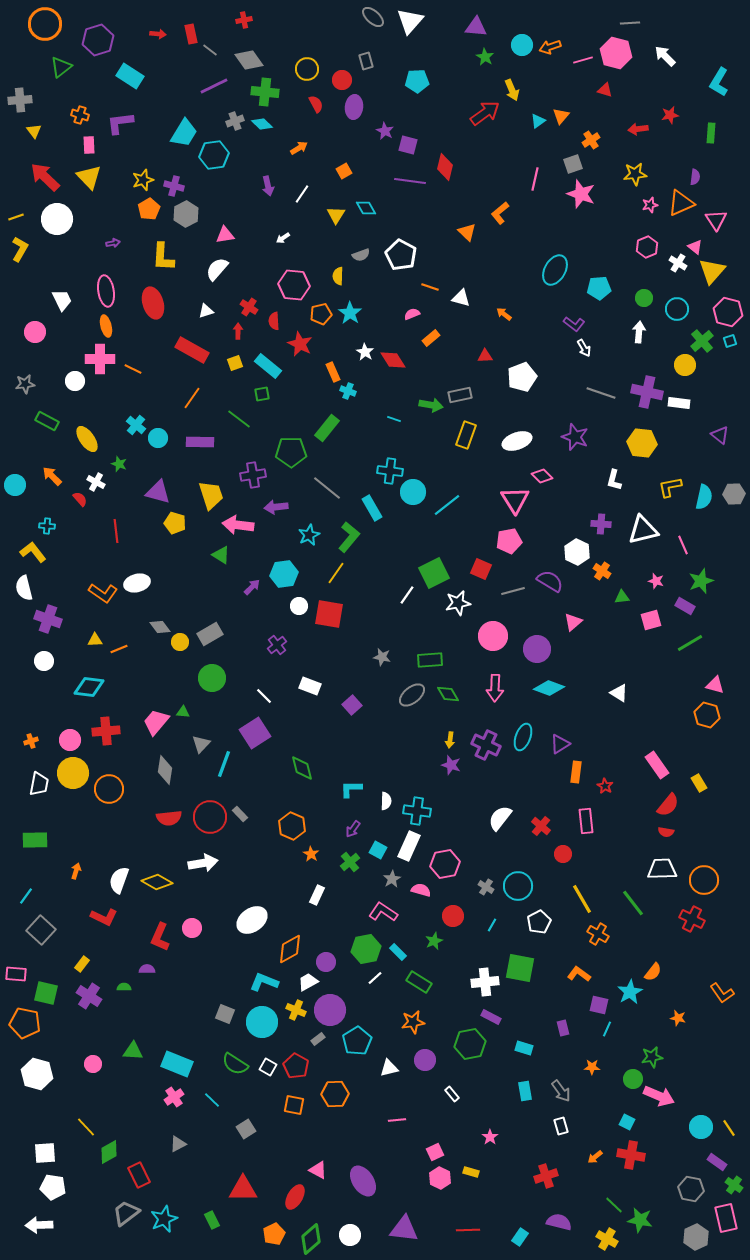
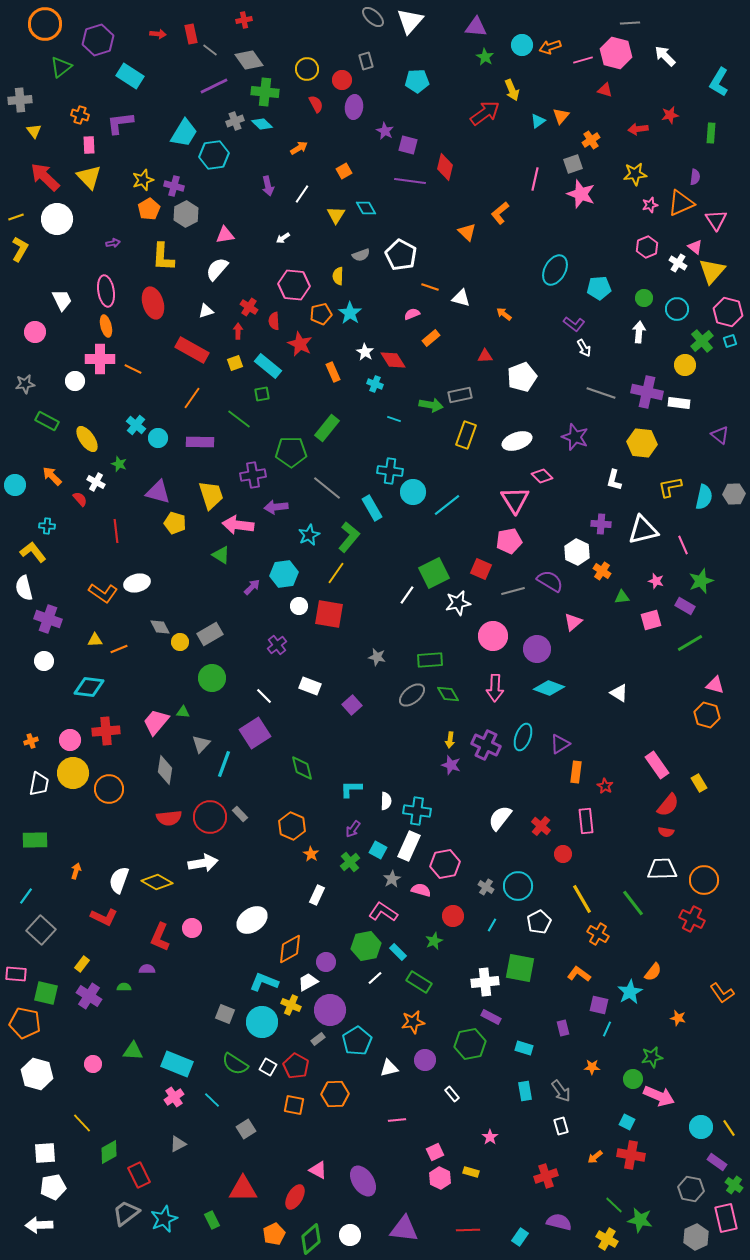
cyan cross at (348, 391): moved 27 px right, 7 px up
gray diamond at (160, 627): rotated 10 degrees clockwise
gray star at (382, 657): moved 5 px left
green hexagon at (366, 949): moved 3 px up
yellow cross at (296, 1010): moved 5 px left, 5 px up
yellow line at (86, 1127): moved 4 px left, 4 px up
white pentagon at (53, 1187): rotated 20 degrees counterclockwise
